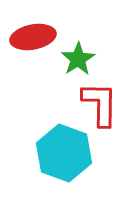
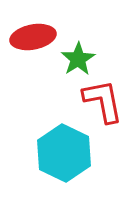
red L-shape: moved 3 px right, 3 px up; rotated 12 degrees counterclockwise
cyan hexagon: rotated 6 degrees clockwise
